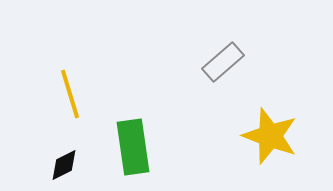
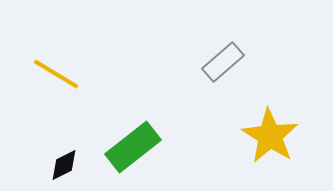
yellow line: moved 14 px left, 20 px up; rotated 42 degrees counterclockwise
yellow star: rotated 12 degrees clockwise
green rectangle: rotated 60 degrees clockwise
